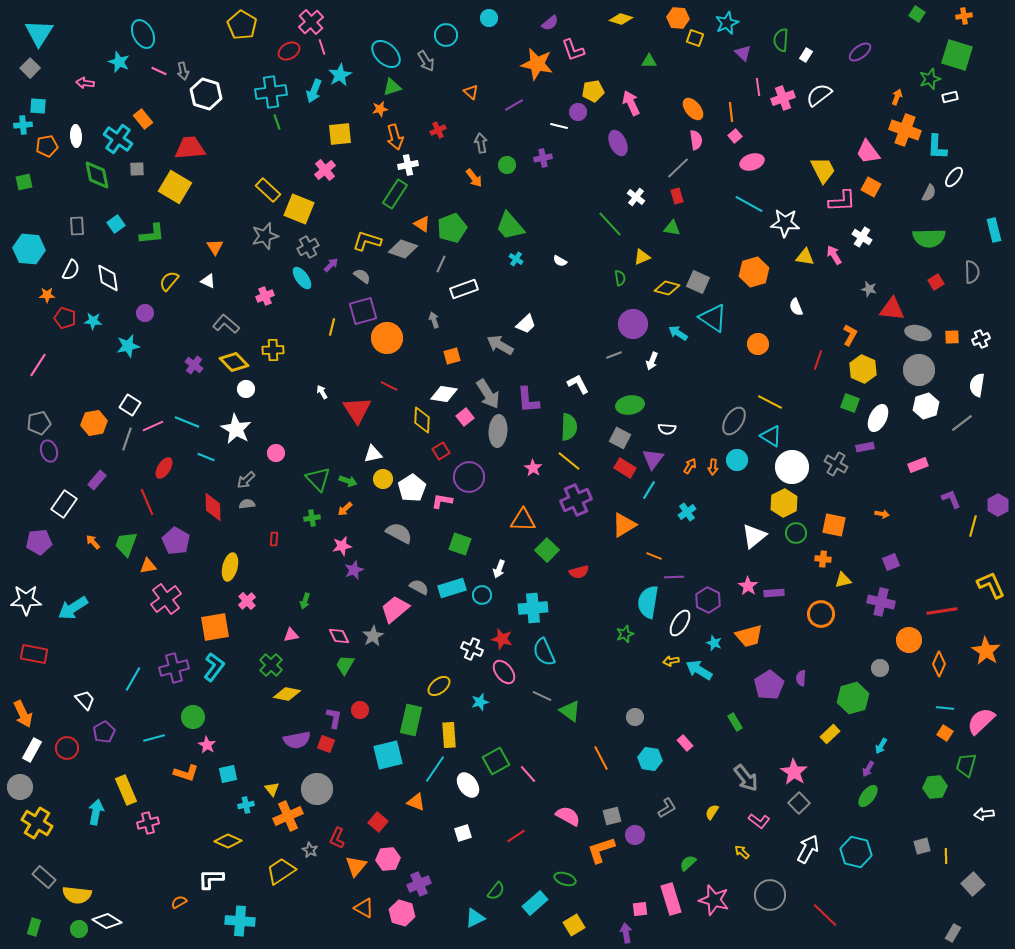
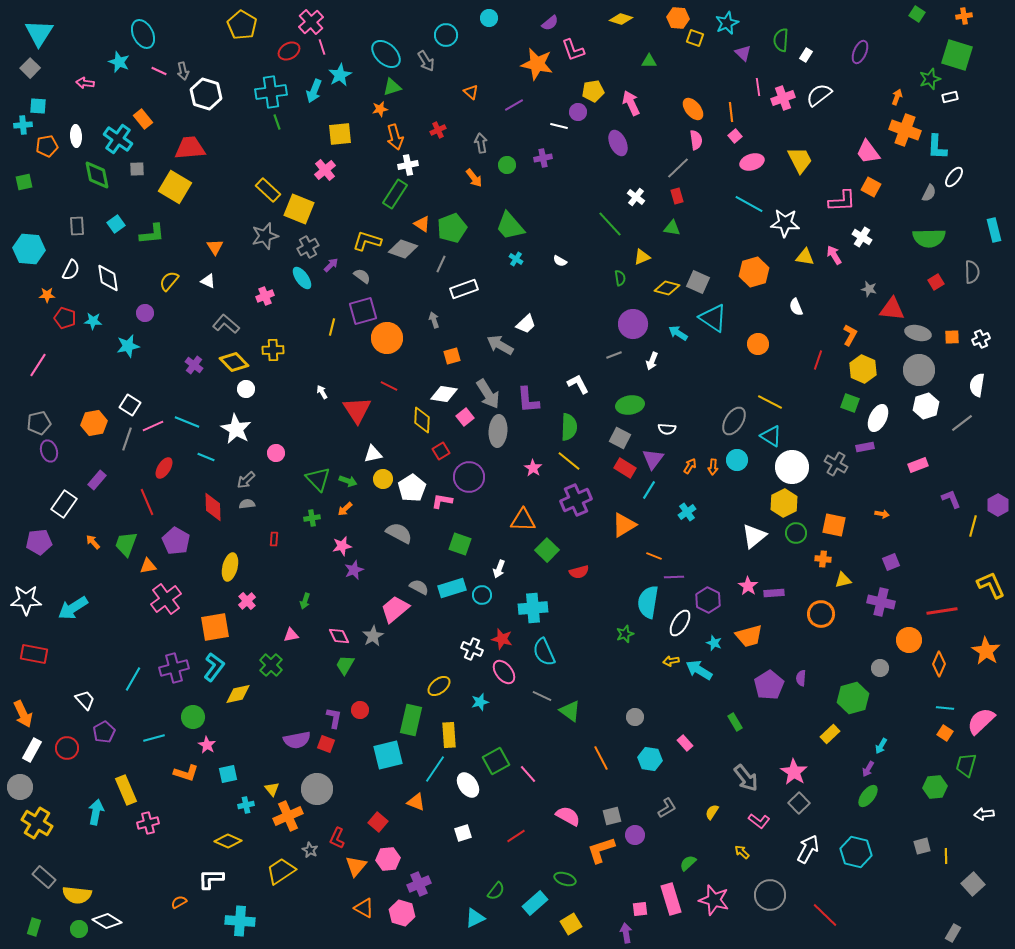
purple ellipse at (860, 52): rotated 30 degrees counterclockwise
yellow trapezoid at (823, 170): moved 23 px left, 10 px up
yellow diamond at (287, 694): moved 49 px left; rotated 24 degrees counterclockwise
yellow square at (574, 925): moved 3 px left, 1 px up
